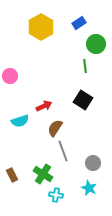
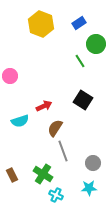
yellow hexagon: moved 3 px up; rotated 10 degrees counterclockwise
green line: moved 5 px left, 5 px up; rotated 24 degrees counterclockwise
cyan star: rotated 28 degrees counterclockwise
cyan cross: rotated 16 degrees clockwise
